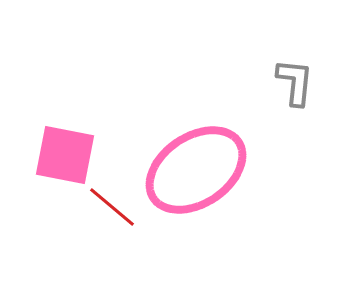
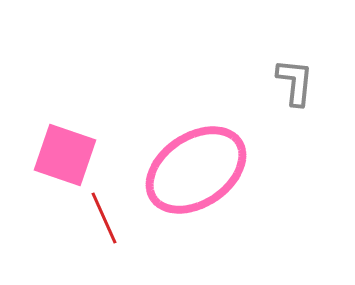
pink square: rotated 8 degrees clockwise
red line: moved 8 px left, 11 px down; rotated 26 degrees clockwise
